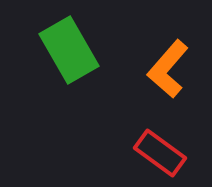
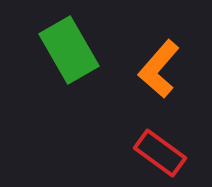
orange L-shape: moved 9 px left
